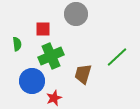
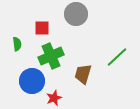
red square: moved 1 px left, 1 px up
